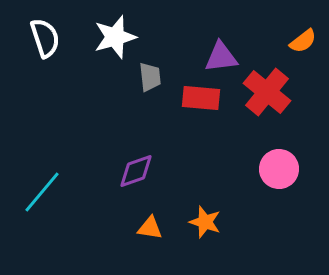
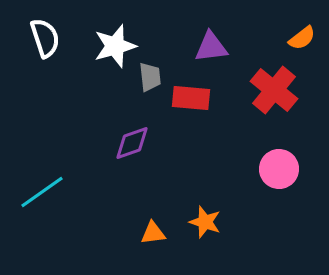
white star: moved 9 px down
orange semicircle: moved 1 px left, 3 px up
purple triangle: moved 10 px left, 10 px up
red cross: moved 7 px right, 2 px up
red rectangle: moved 10 px left
purple diamond: moved 4 px left, 28 px up
cyan line: rotated 15 degrees clockwise
orange triangle: moved 3 px right, 5 px down; rotated 16 degrees counterclockwise
